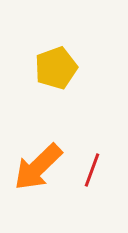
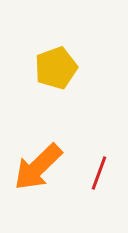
red line: moved 7 px right, 3 px down
